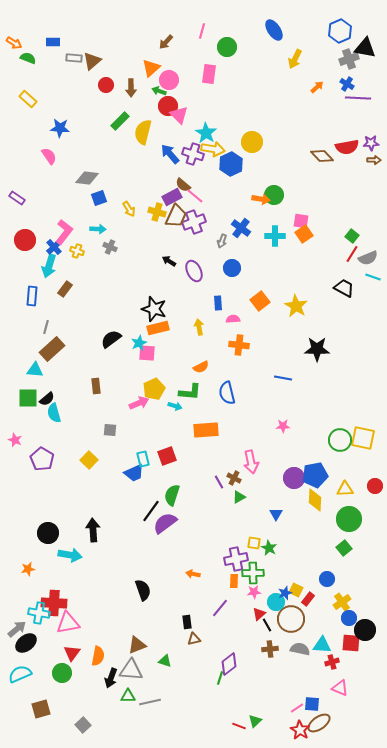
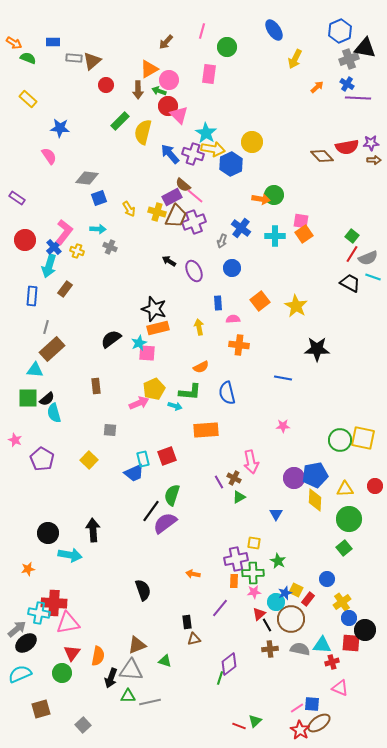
orange triangle at (151, 68): moved 2 px left, 1 px down; rotated 12 degrees clockwise
brown arrow at (131, 88): moved 7 px right, 2 px down
black trapezoid at (344, 288): moved 6 px right, 5 px up
green star at (269, 548): moved 9 px right, 13 px down
